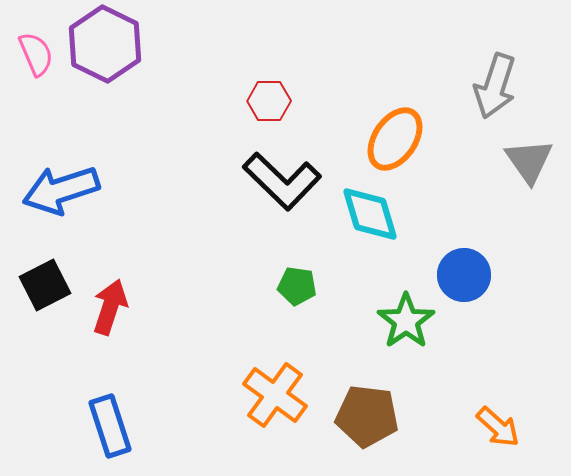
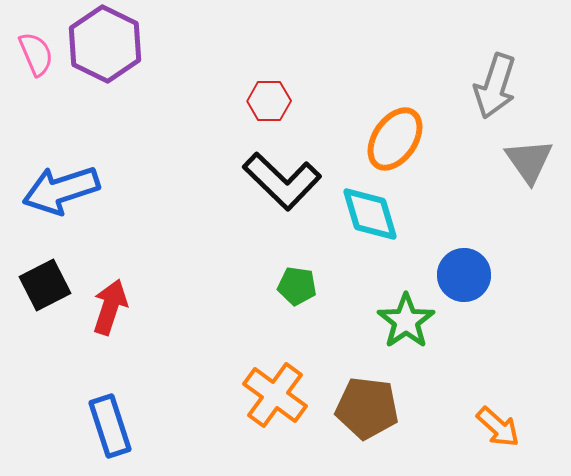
brown pentagon: moved 8 px up
